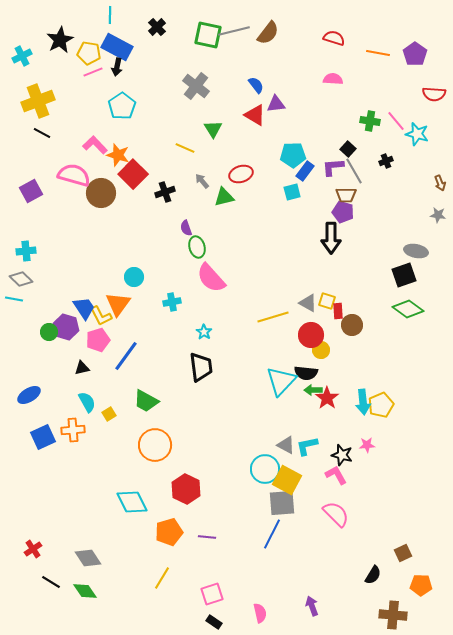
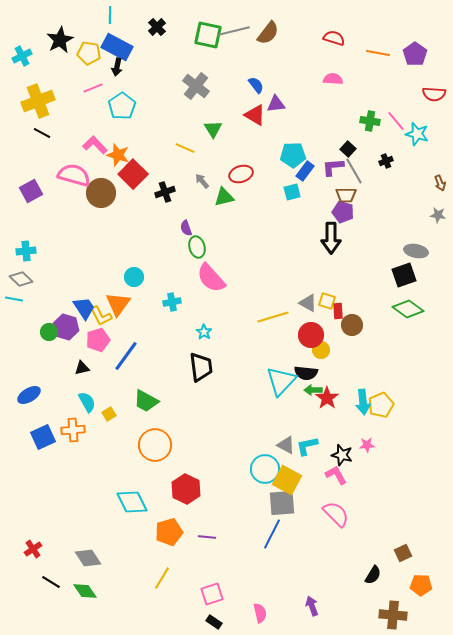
pink line at (93, 72): moved 16 px down
